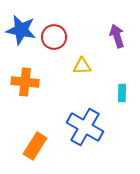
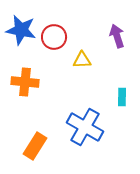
yellow triangle: moved 6 px up
cyan rectangle: moved 4 px down
